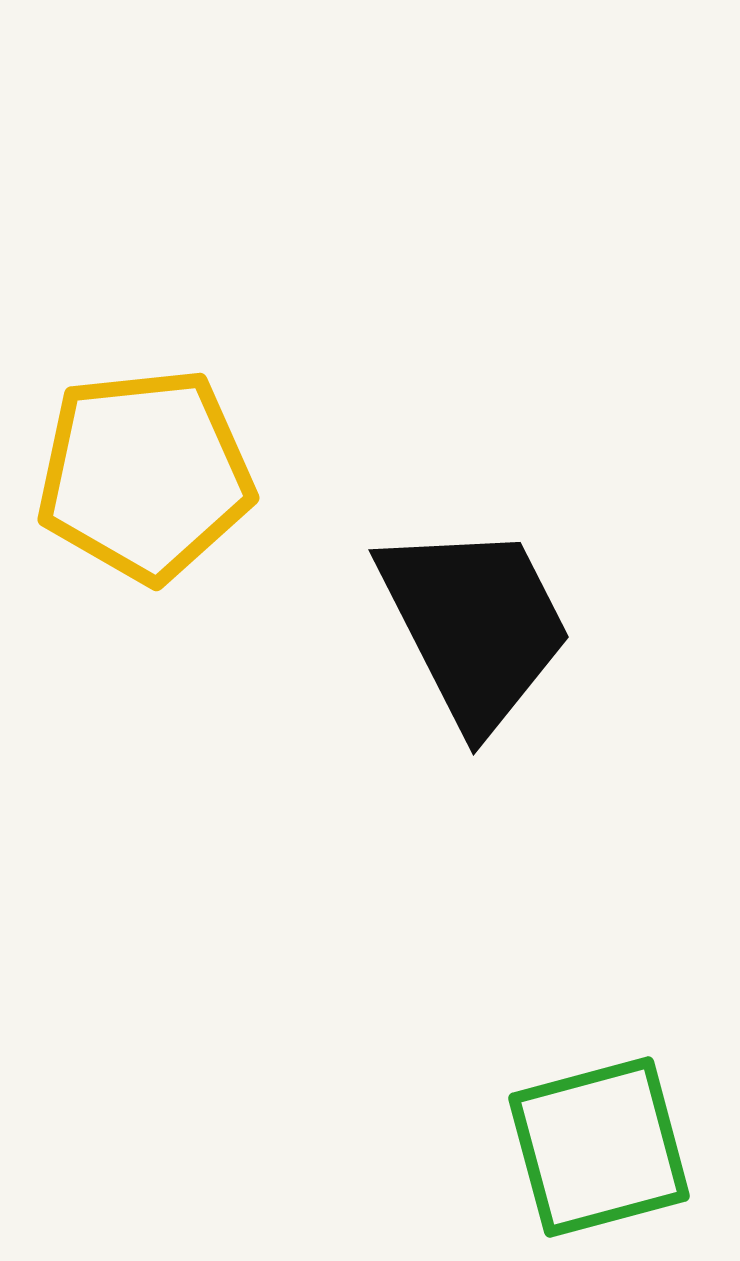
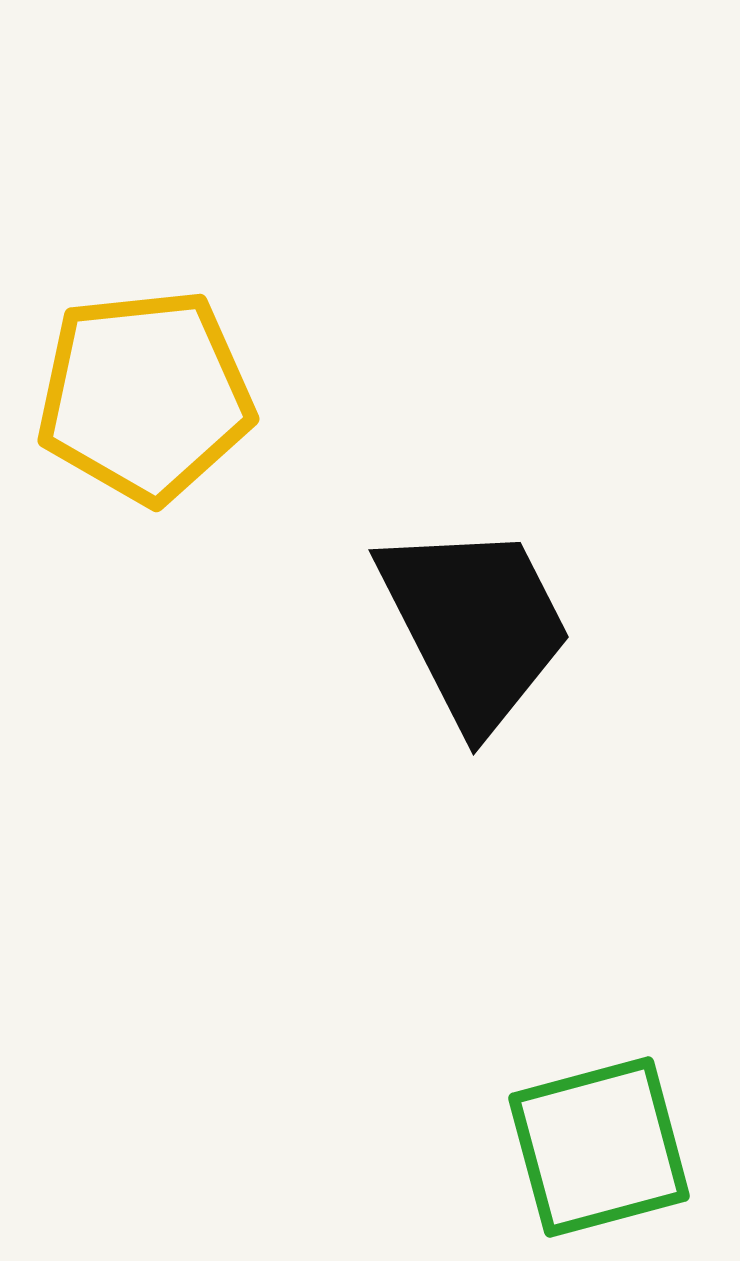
yellow pentagon: moved 79 px up
